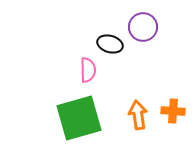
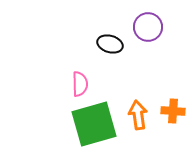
purple circle: moved 5 px right
pink semicircle: moved 8 px left, 14 px down
green square: moved 15 px right, 6 px down
